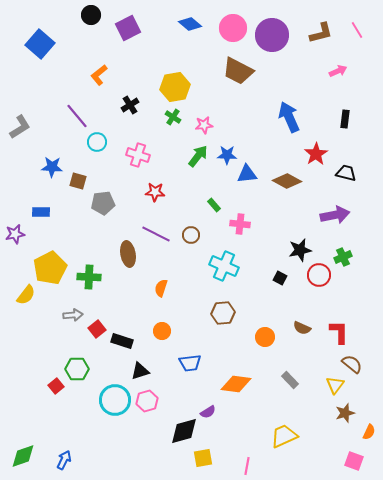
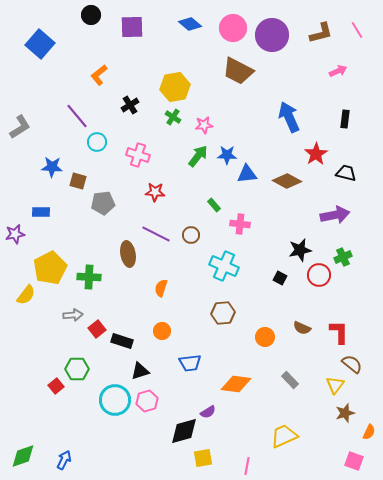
purple square at (128, 28): moved 4 px right, 1 px up; rotated 25 degrees clockwise
